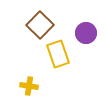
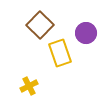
yellow rectangle: moved 2 px right, 1 px up
yellow cross: rotated 36 degrees counterclockwise
